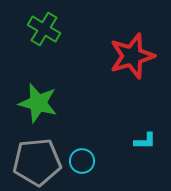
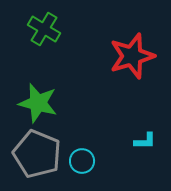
gray pentagon: moved 8 px up; rotated 27 degrees clockwise
